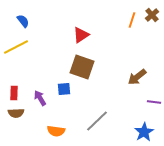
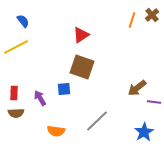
brown arrow: moved 11 px down
